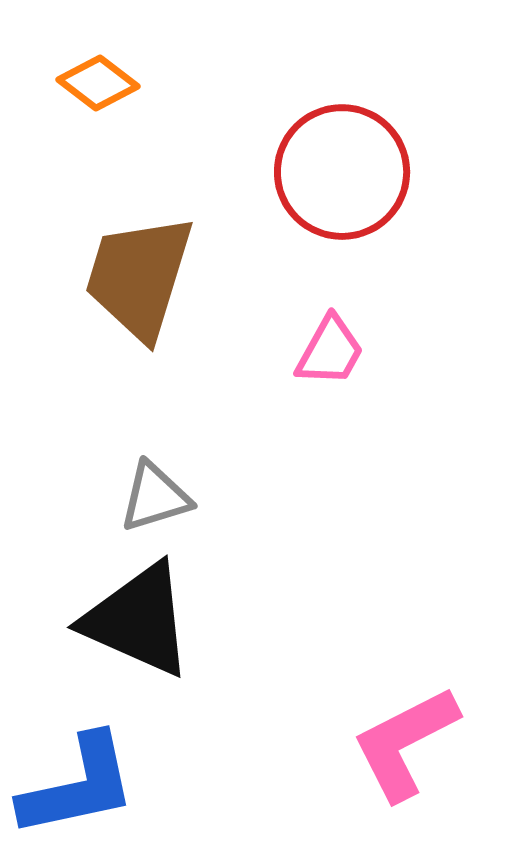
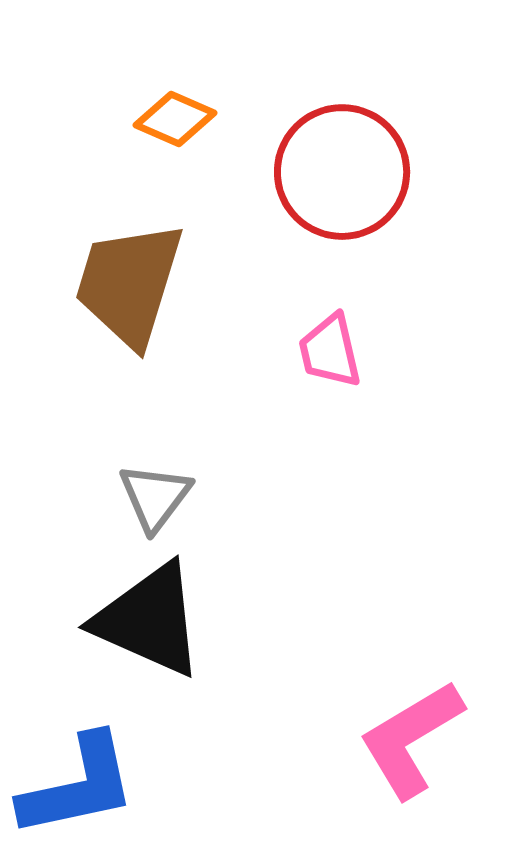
orange diamond: moved 77 px right, 36 px down; rotated 14 degrees counterclockwise
brown trapezoid: moved 10 px left, 7 px down
pink trapezoid: rotated 138 degrees clockwise
gray triangle: rotated 36 degrees counterclockwise
black triangle: moved 11 px right
pink L-shape: moved 6 px right, 4 px up; rotated 4 degrees counterclockwise
